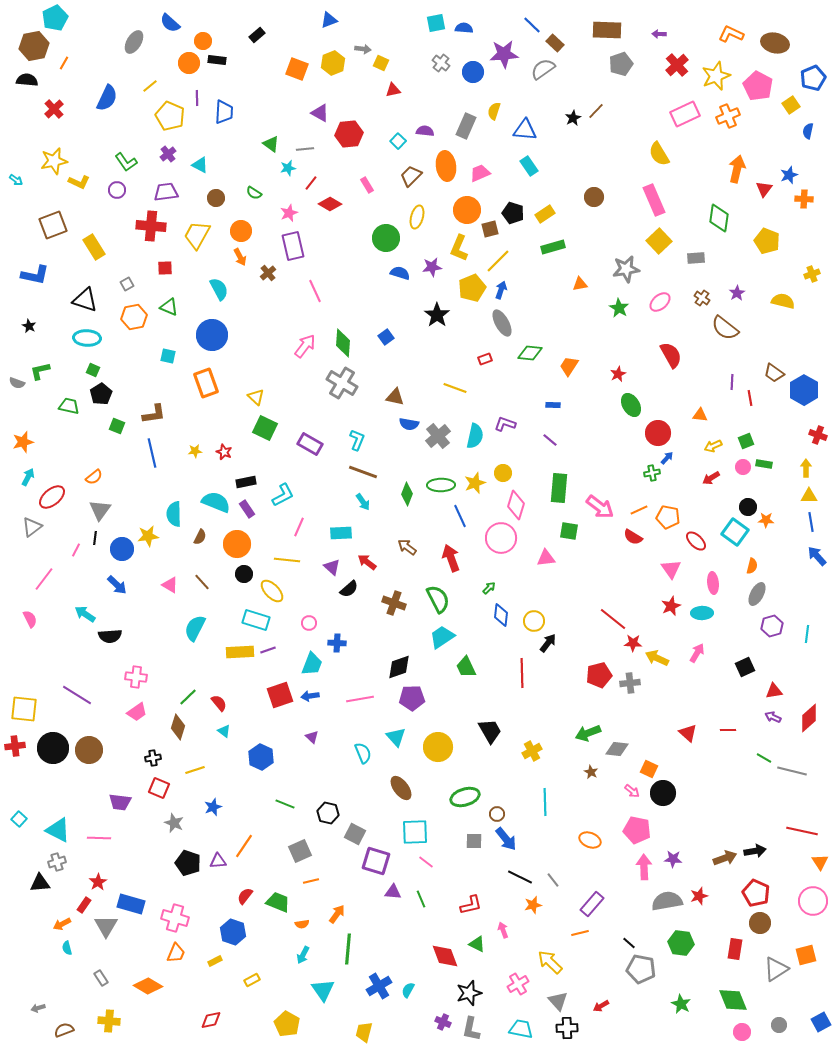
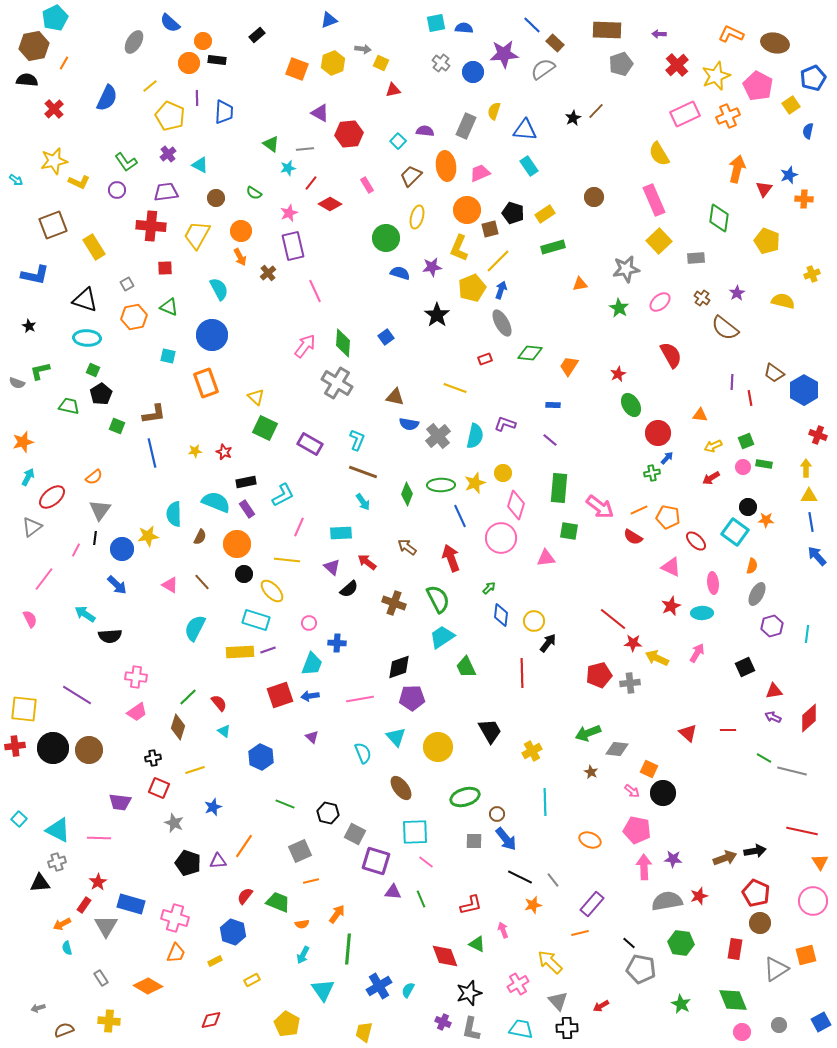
gray cross at (342, 383): moved 5 px left
pink triangle at (671, 569): moved 2 px up; rotated 30 degrees counterclockwise
